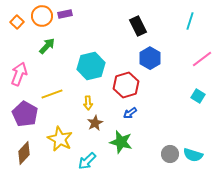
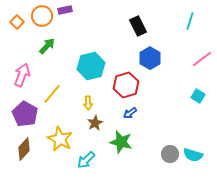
purple rectangle: moved 4 px up
pink arrow: moved 3 px right, 1 px down
yellow line: rotated 30 degrees counterclockwise
brown diamond: moved 4 px up
cyan arrow: moved 1 px left, 1 px up
